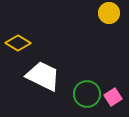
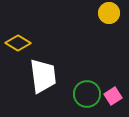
white trapezoid: rotated 57 degrees clockwise
pink square: moved 1 px up
